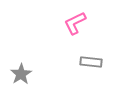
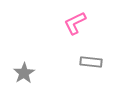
gray star: moved 3 px right, 1 px up
